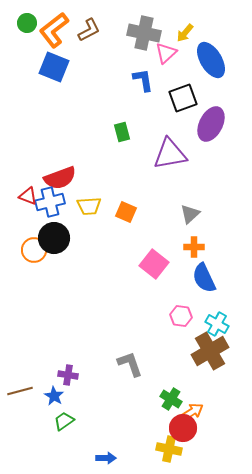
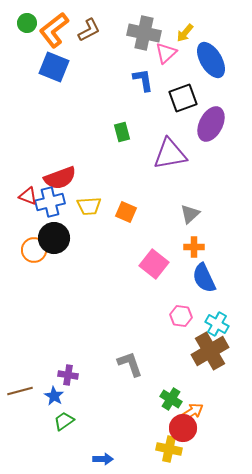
blue arrow: moved 3 px left, 1 px down
